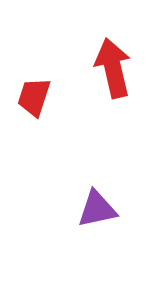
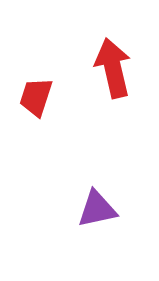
red trapezoid: moved 2 px right
